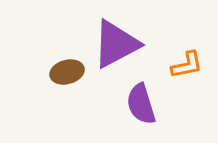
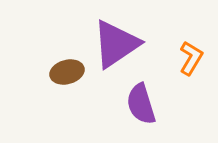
purple triangle: rotated 6 degrees counterclockwise
orange L-shape: moved 4 px right, 7 px up; rotated 48 degrees counterclockwise
